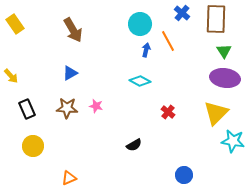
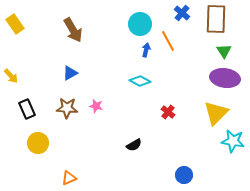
yellow circle: moved 5 px right, 3 px up
